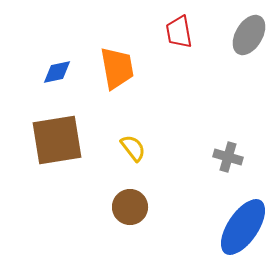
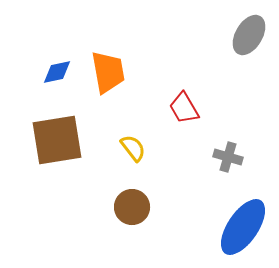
red trapezoid: moved 5 px right, 76 px down; rotated 20 degrees counterclockwise
orange trapezoid: moved 9 px left, 4 px down
brown circle: moved 2 px right
